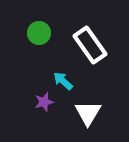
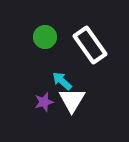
green circle: moved 6 px right, 4 px down
cyan arrow: moved 1 px left
white triangle: moved 16 px left, 13 px up
